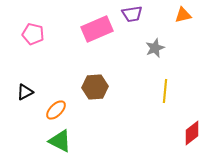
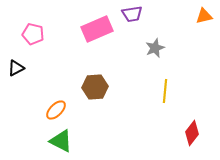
orange triangle: moved 21 px right, 1 px down
black triangle: moved 9 px left, 24 px up
red diamond: rotated 15 degrees counterclockwise
green triangle: moved 1 px right
